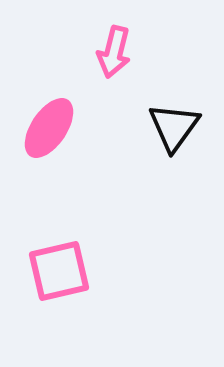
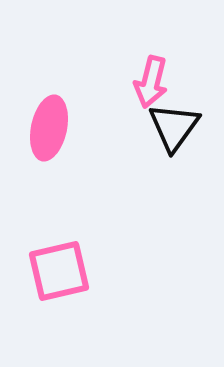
pink arrow: moved 37 px right, 30 px down
pink ellipse: rotated 22 degrees counterclockwise
